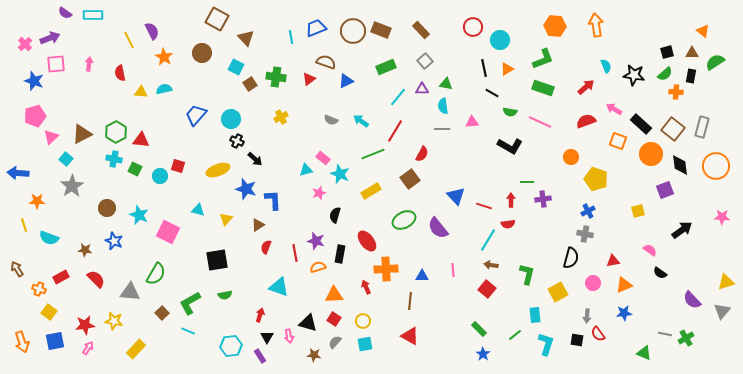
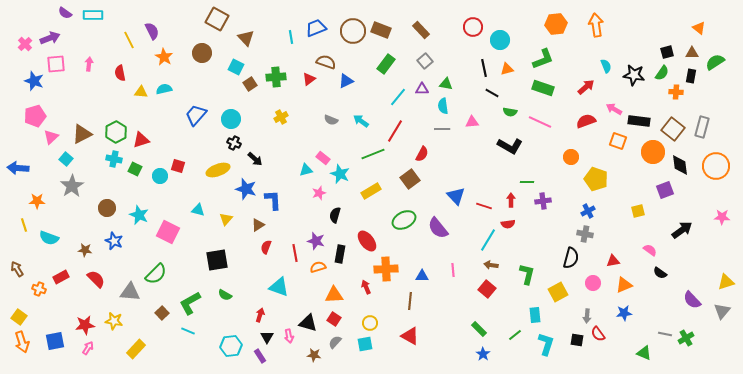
orange hexagon at (555, 26): moved 1 px right, 2 px up; rotated 10 degrees counterclockwise
orange triangle at (703, 31): moved 4 px left, 3 px up
green rectangle at (386, 67): moved 3 px up; rotated 30 degrees counterclockwise
orange triangle at (507, 69): rotated 16 degrees clockwise
green semicircle at (665, 74): moved 3 px left, 1 px up; rotated 14 degrees counterclockwise
green cross at (276, 77): rotated 12 degrees counterclockwise
black rectangle at (641, 124): moved 2 px left, 3 px up; rotated 35 degrees counterclockwise
red triangle at (141, 140): rotated 24 degrees counterclockwise
black cross at (237, 141): moved 3 px left, 2 px down
orange circle at (651, 154): moved 2 px right, 2 px up
blue arrow at (18, 173): moved 5 px up
purple cross at (543, 199): moved 2 px down
green semicircle at (156, 274): rotated 15 degrees clockwise
green semicircle at (225, 295): rotated 40 degrees clockwise
yellow square at (49, 312): moved 30 px left, 5 px down
yellow circle at (363, 321): moved 7 px right, 2 px down
